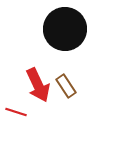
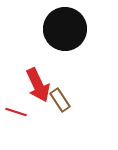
brown rectangle: moved 6 px left, 14 px down
